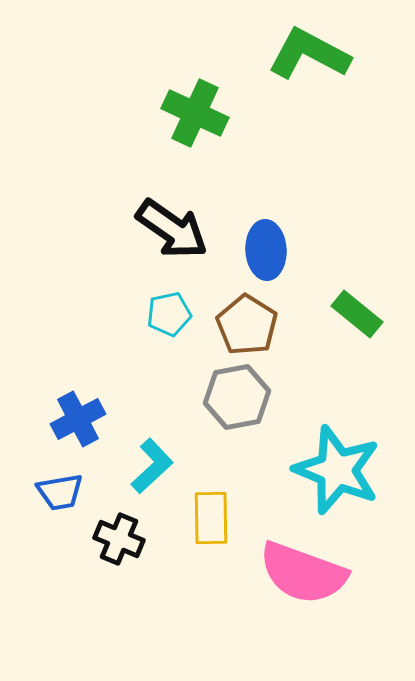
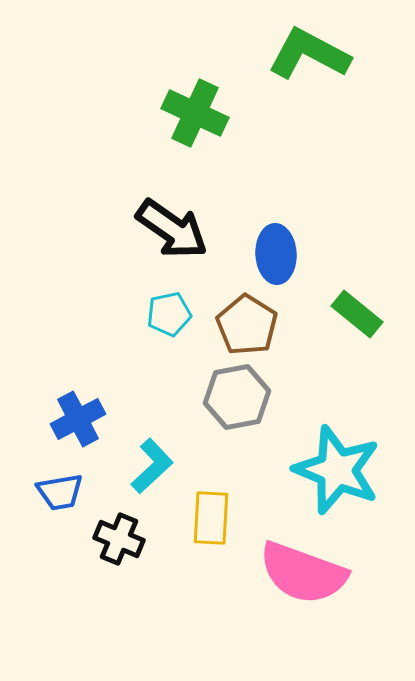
blue ellipse: moved 10 px right, 4 px down
yellow rectangle: rotated 4 degrees clockwise
